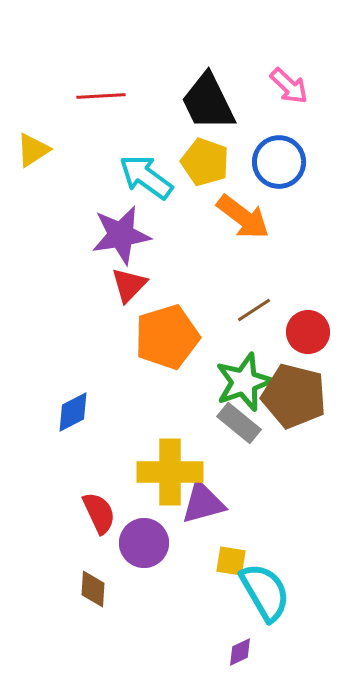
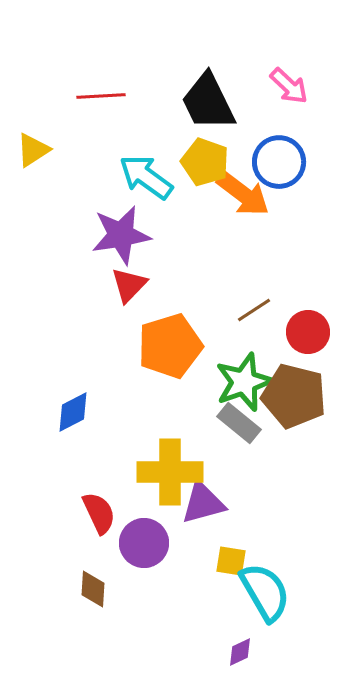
orange arrow: moved 23 px up
orange pentagon: moved 3 px right, 9 px down
